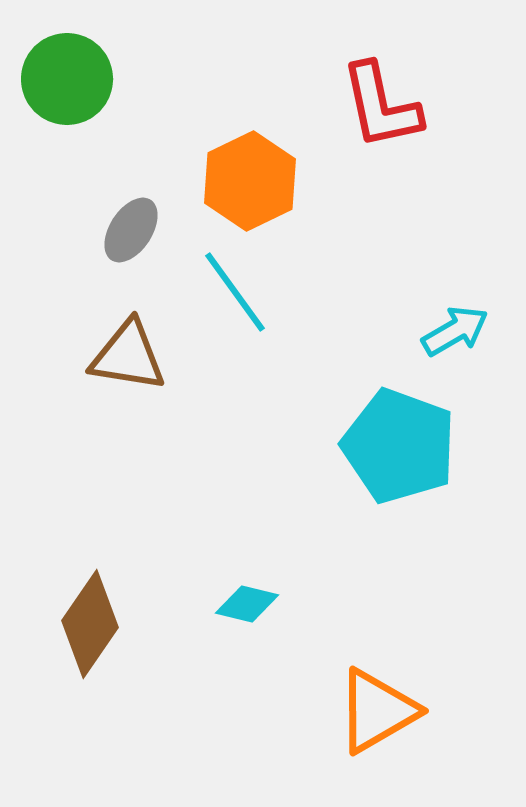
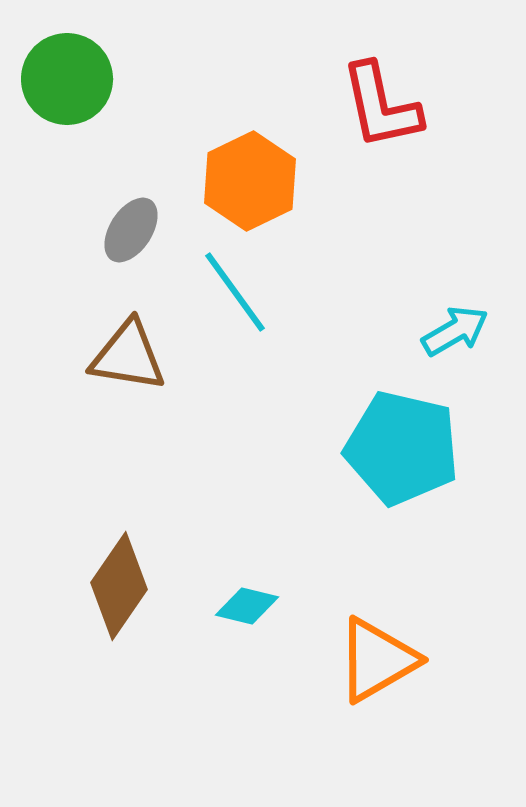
cyan pentagon: moved 3 px right, 2 px down; rotated 7 degrees counterclockwise
cyan diamond: moved 2 px down
brown diamond: moved 29 px right, 38 px up
orange triangle: moved 51 px up
